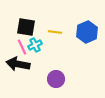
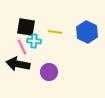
blue hexagon: rotated 10 degrees counterclockwise
cyan cross: moved 1 px left, 4 px up; rotated 32 degrees clockwise
purple circle: moved 7 px left, 7 px up
